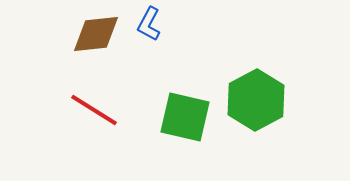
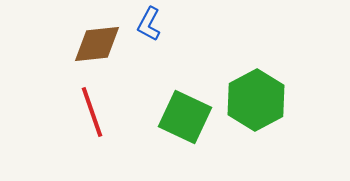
brown diamond: moved 1 px right, 10 px down
red line: moved 2 px left, 2 px down; rotated 39 degrees clockwise
green square: rotated 12 degrees clockwise
